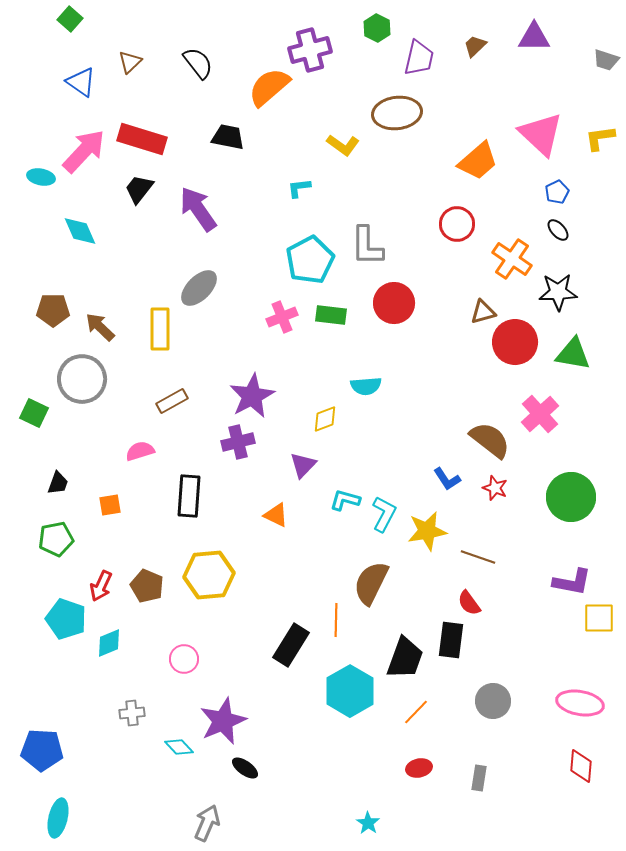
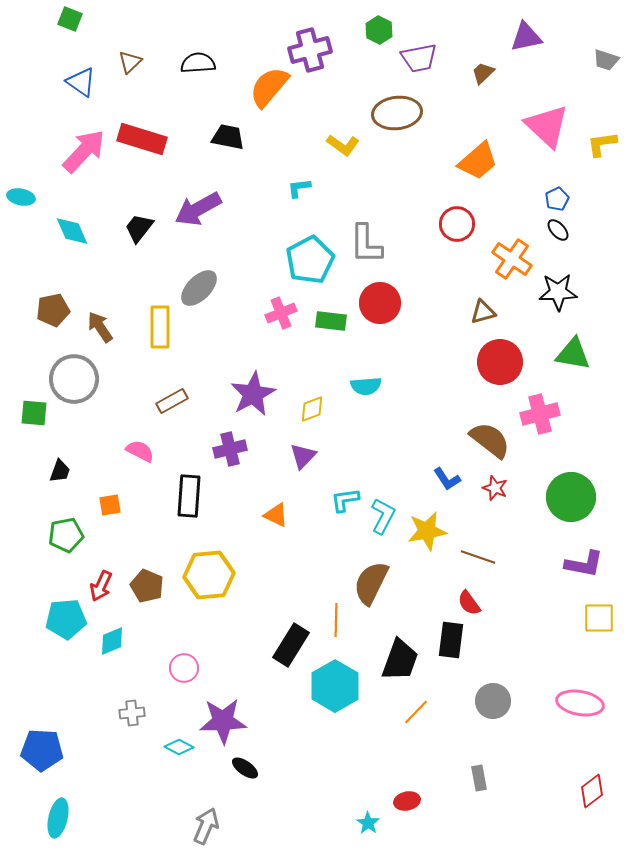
green square at (70, 19): rotated 20 degrees counterclockwise
green hexagon at (377, 28): moved 2 px right, 2 px down
purple triangle at (534, 37): moved 8 px left; rotated 12 degrees counterclockwise
brown trapezoid at (475, 46): moved 8 px right, 27 px down
purple trapezoid at (419, 58): rotated 66 degrees clockwise
black semicircle at (198, 63): rotated 56 degrees counterclockwise
orange semicircle at (269, 87): rotated 9 degrees counterclockwise
pink triangle at (541, 134): moved 6 px right, 8 px up
yellow L-shape at (600, 138): moved 2 px right, 6 px down
cyan ellipse at (41, 177): moved 20 px left, 20 px down
black trapezoid at (139, 189): moved 39 px down
blue pentagon at (557, 192): moved 7 px down
purple arrow at (198, 209): rotated 84 degrees counterclockwise
cyan diamond at (80, 231): moved 8 px left
gray L-shape at (367, 246): moved 1 px left, 2 px up
red circle at (394, 303): moved 14 px left
brown pentagon at (53, 310): rotated 12 degrees counterclockwise
green rectangle at (331, 315): moved 6 px down
pink cross at (282, 317): moved 1 px left, 4 px up
brown arrow at (100, 327): rotated 12 degrees clockwise
yellow rectangle at (160, 329): moved 2 px up
red circle at (515, 342): moved 15 px left, 20 px down
gray circle at (82, 379): moved 8 px left
purple star at (252, 396): moved 1 px right, 2 px up
green square at (34, 413): rotated 20 degrees counterclockwise
pink cross at (540, 414): rotated 27 degrees clockwise
yellow diamond at (325, 419): moved 13 px left, 10 px up
purple cross at (238, 442): moved 8 px left, 7 px down
pink semicircle at (140, 451): rotated 44 degrees clockwise
purple triangle at (303, 465): moved 9 px up
black trapezoid at (58, 483): moved 2 px right, 12 px up
cyan L-shape at (345, 500): rotated 24 degrees counterclockwise
cyan L-shape at (384, 514): moved 1 px left, 2 px down
green pentagon at (56, 539): moved 10 px right, 4 px up
purple L-shape at (572, 582): moved 12 px right, 18 px up
cyan pentagon at (66, 619): rotated 24 degrees counterclockwise
cyan diamond at (109, 643): moved 3 px right, 2 px up
black trapezoid at (405, 658): moved 5 px left, 2 px down
pink circle at (184, 659): moved 9 px down
cyan hexagon at (350, 691): moved 15 px left, 5 px up
purple star at (223, 721): rotated 21 degrees clockwise
cyan diamond at (179, 747): rotated 20 degrees counterclockwise
red diamond at (581, 766): moved 11 px right, 25 px down; rotated 48 degrees clockwise
red ellipse at (419, 768): moved 12 px left, 33 px down
gray rectangle at (479, 778): rotated 20 degrees counterclockwise
gray arrow at (207, 823): moved 1 px left, 3 px down
